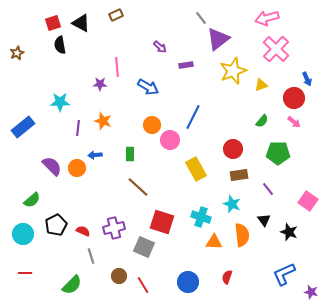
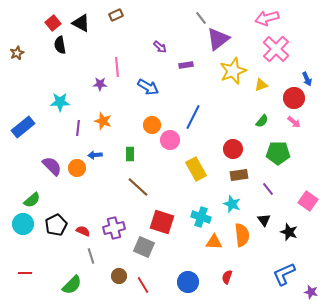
red square at (53, 23): rotated 21 degrees counterclockwise
cyan circle at (23, 234): moved 10 px up
